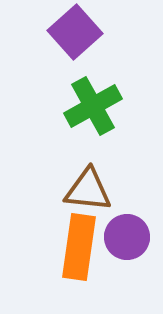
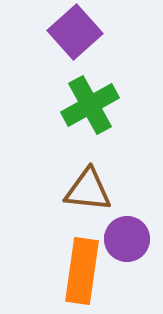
green cross: moved 3 px left, 1 px up
purple circle: moved 2 px down
orange rectangle: moved 3 px right, 24 px down
